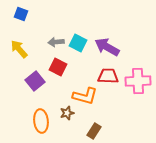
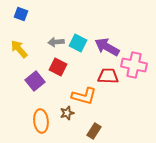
pink cross: moved 4 px left, 16 px up; rotated 15 degrees clockwise
orange L-shape: moved 1 px left
